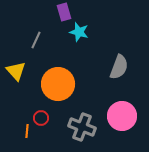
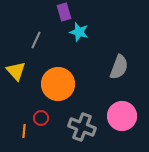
orange line: moved 3 px left
